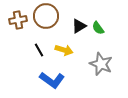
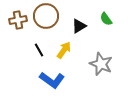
green semicircle: moved 8 px right, 9 px up
yellow arrow: rotated 72 degrees counterclockwise
